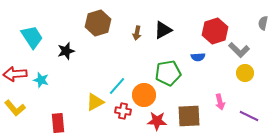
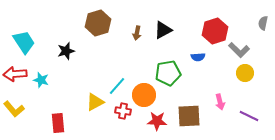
cyan trapezoid: moved 8 px left, 5 px down
yellow L-shape: moved 1 px left, 1 px down
